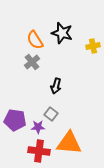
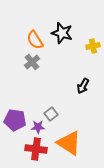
black arrow: moved 27 px right; rotated 14 degrees clockwise
gray square: rotated 16 degrees clockwise
orange triangle: rotated 28 degrees clockwise
red cross: moved 3 px left, 2 px up
